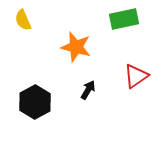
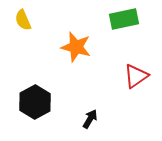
black arrow: moved 2 px right, 29 px down
